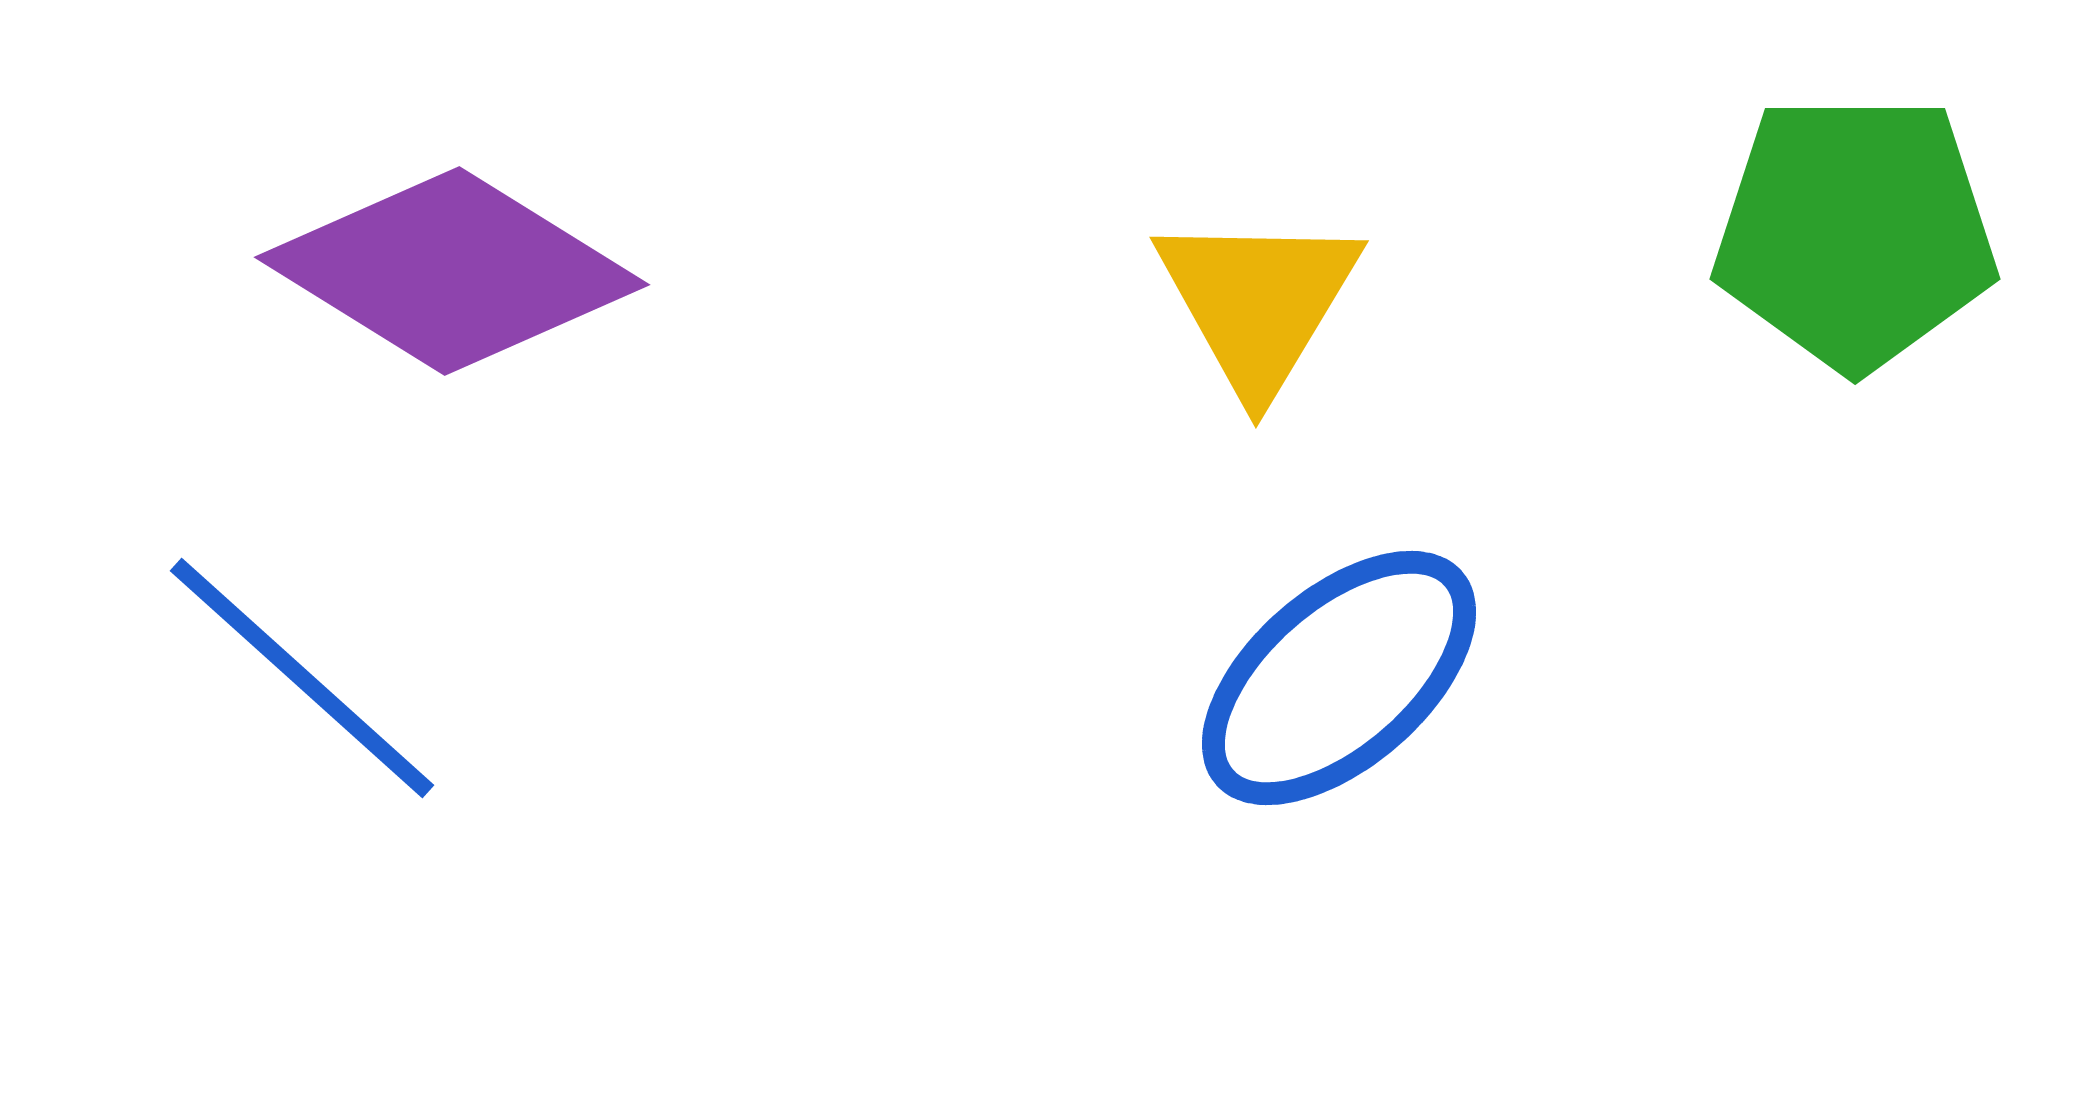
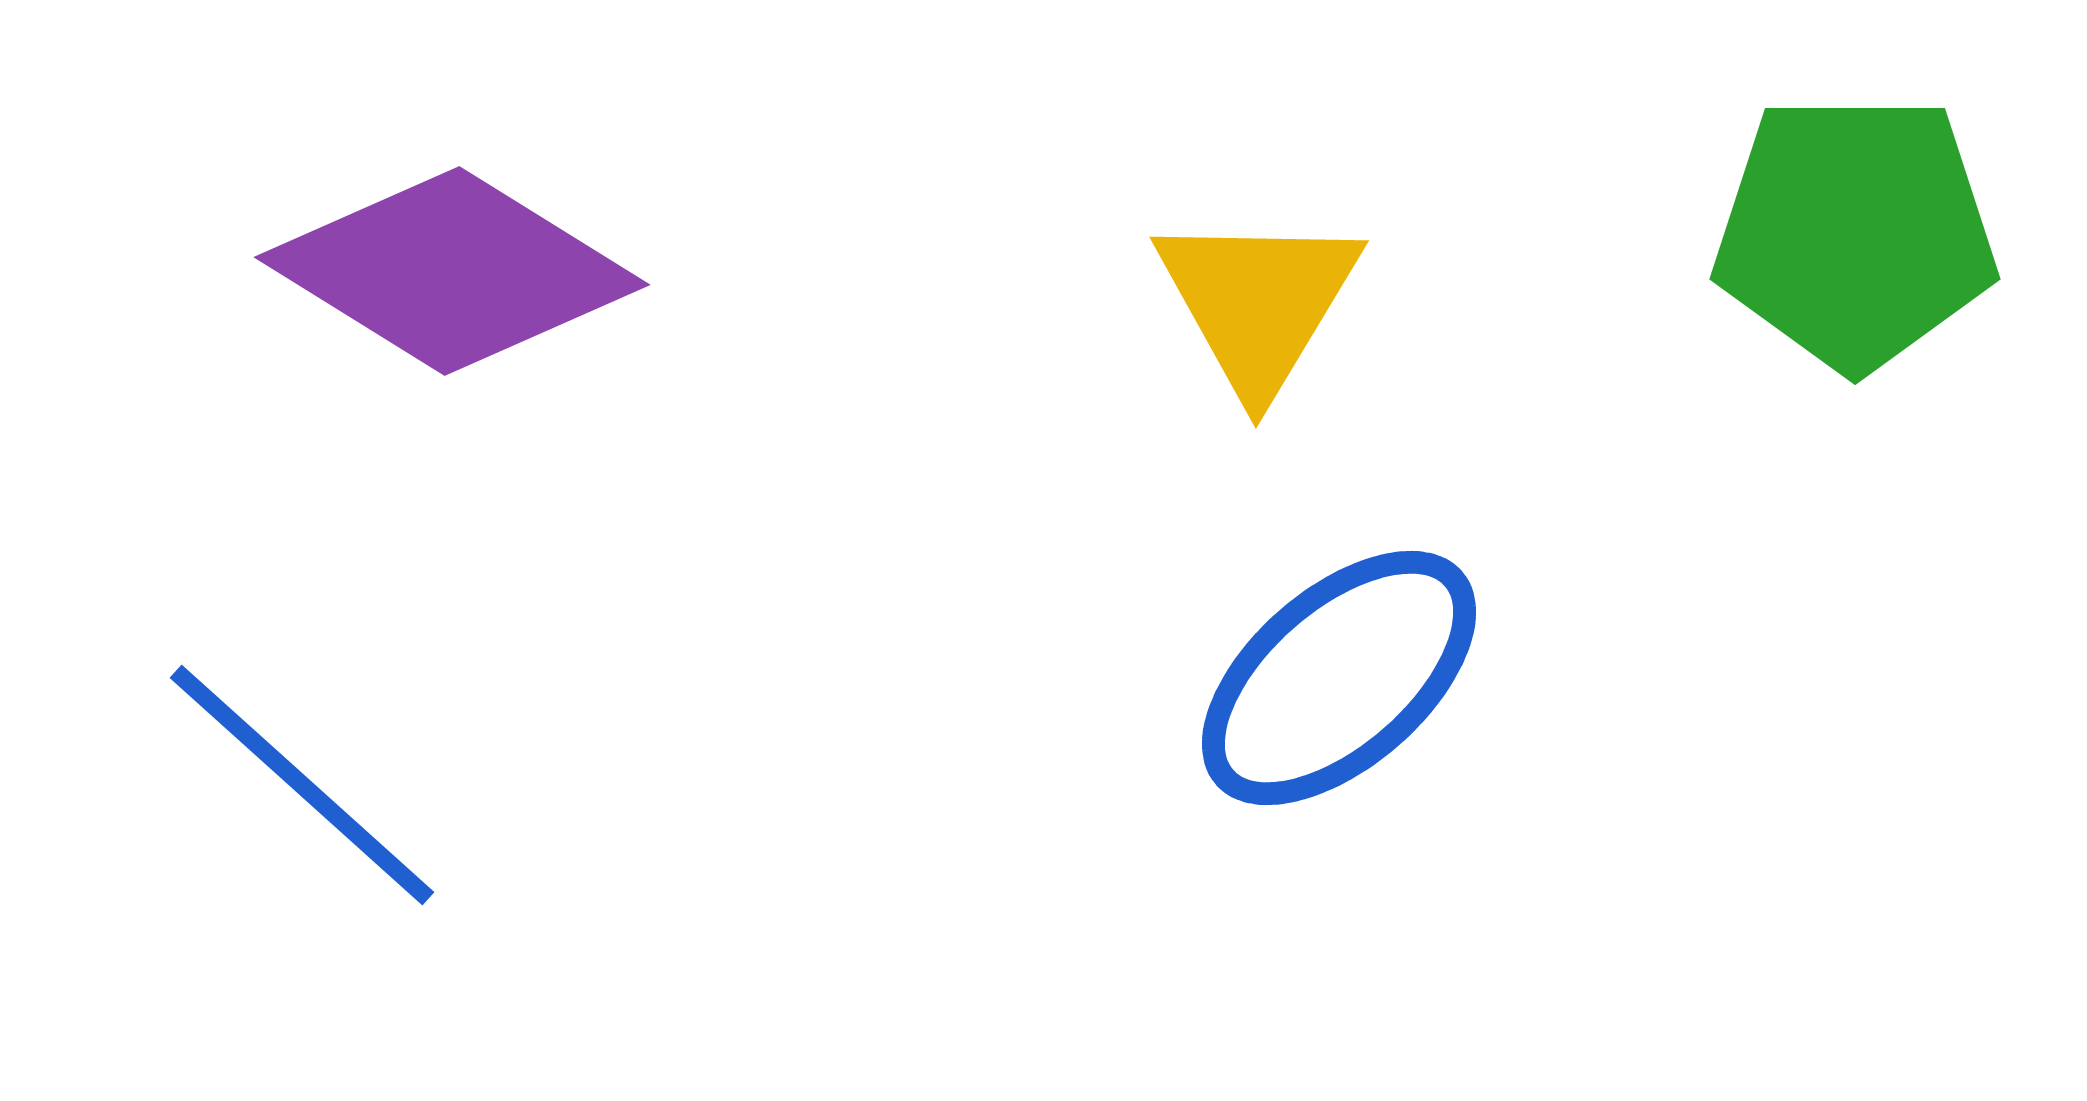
blue line: moved 107 px down
